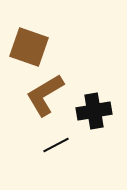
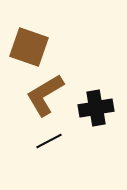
black cross: moved 2 px right, 3 px up
black line: moved 7 px left, 4 px up
